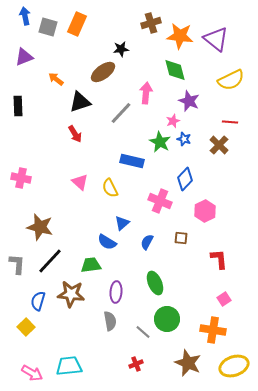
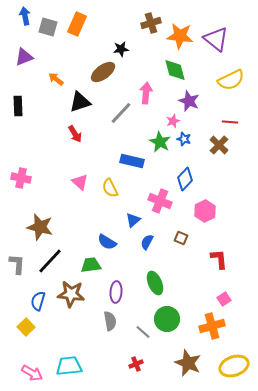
blue triangle at (122, 223): moved 11 px right, 3 px up
brown square at (181, 238): rotated 16 degrees clockwise
orange cross at (213, 330): moved 1 px left, 4 px up; rotated 25 degrees counterclockwise
